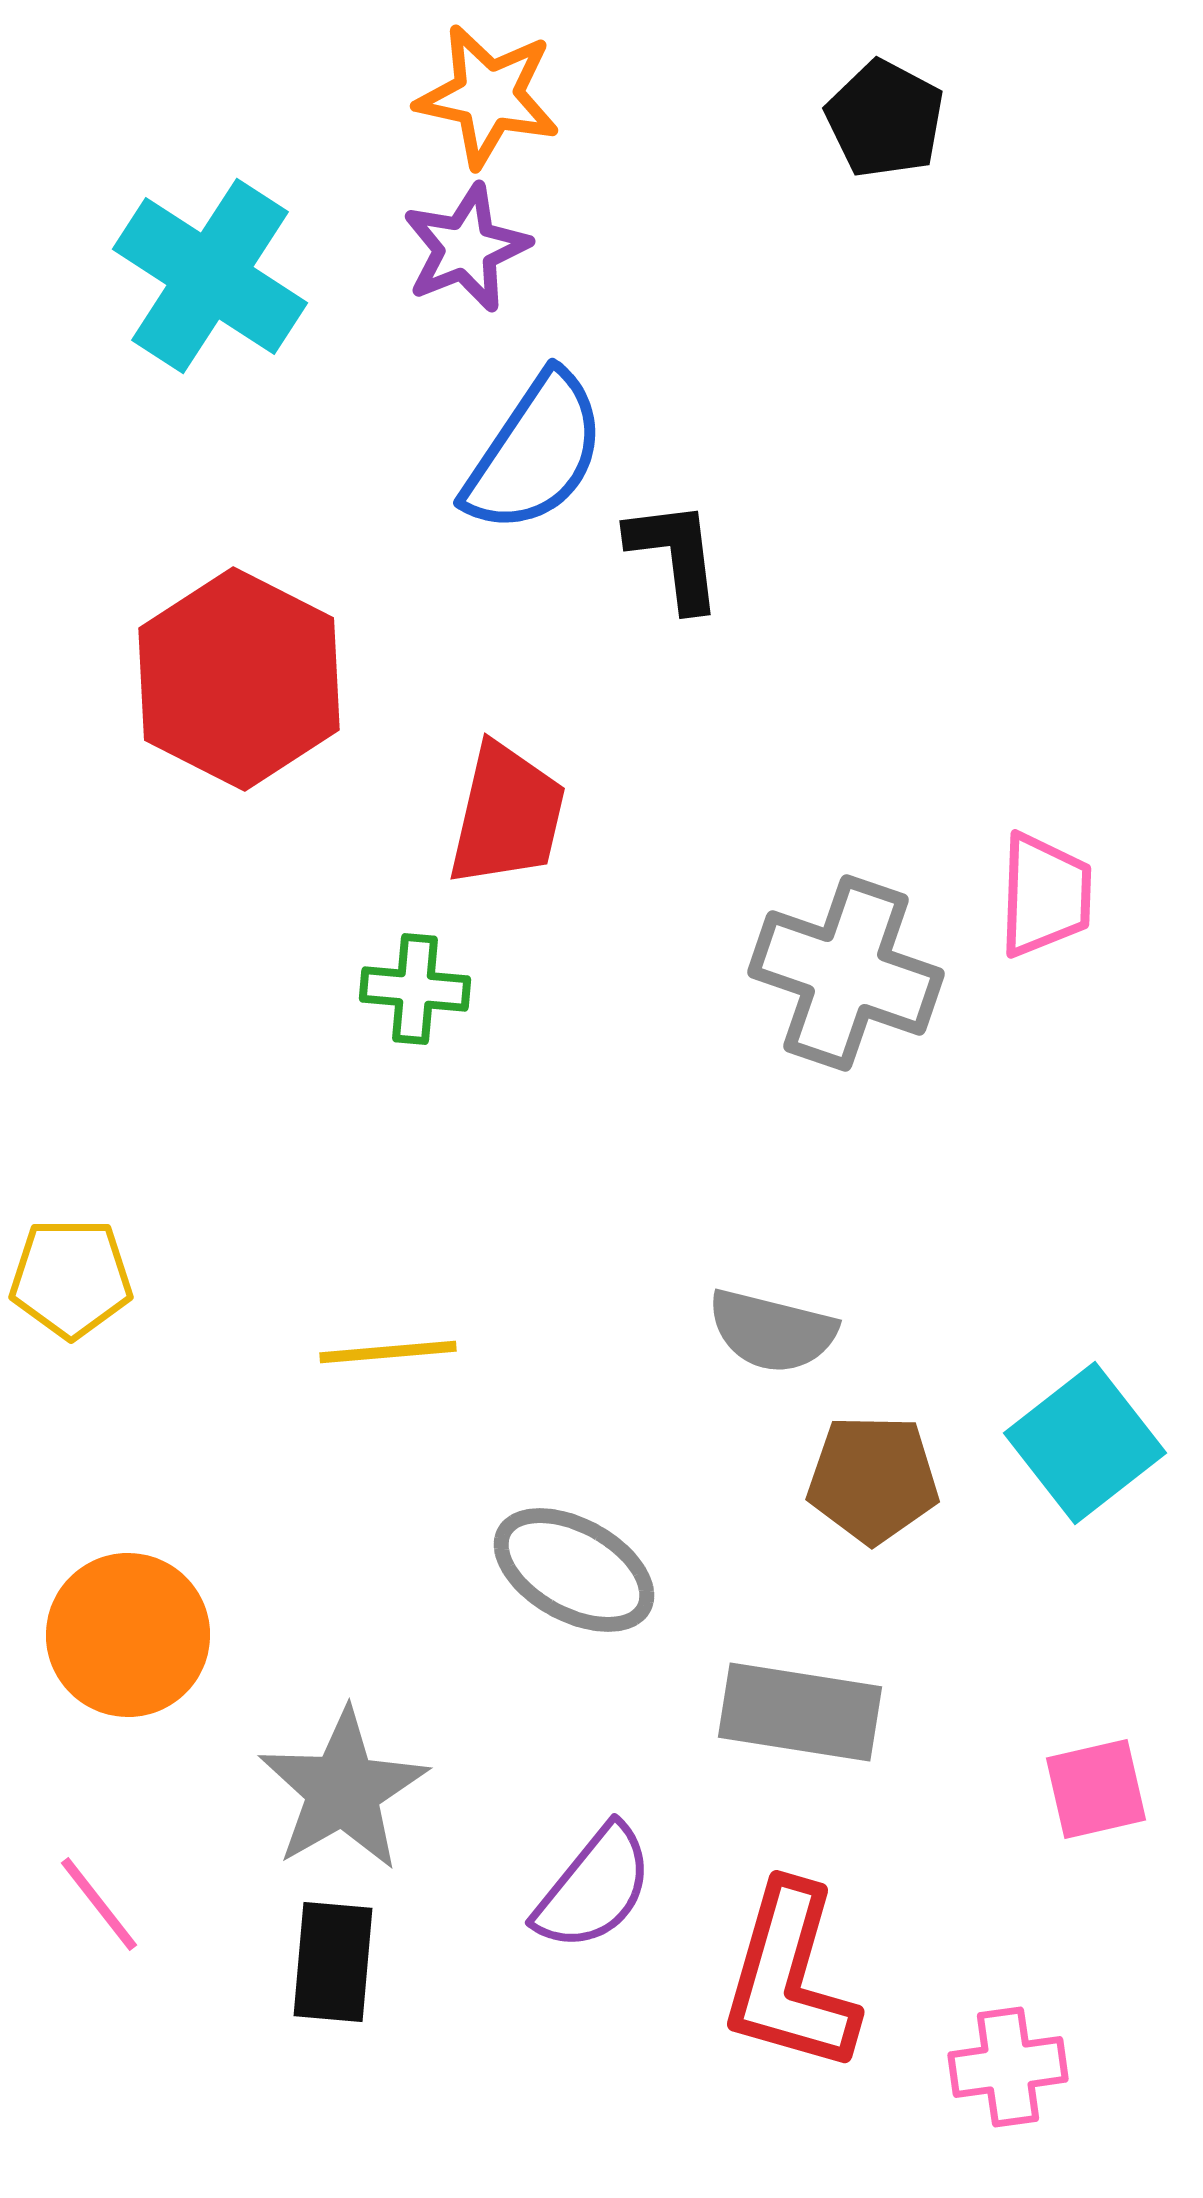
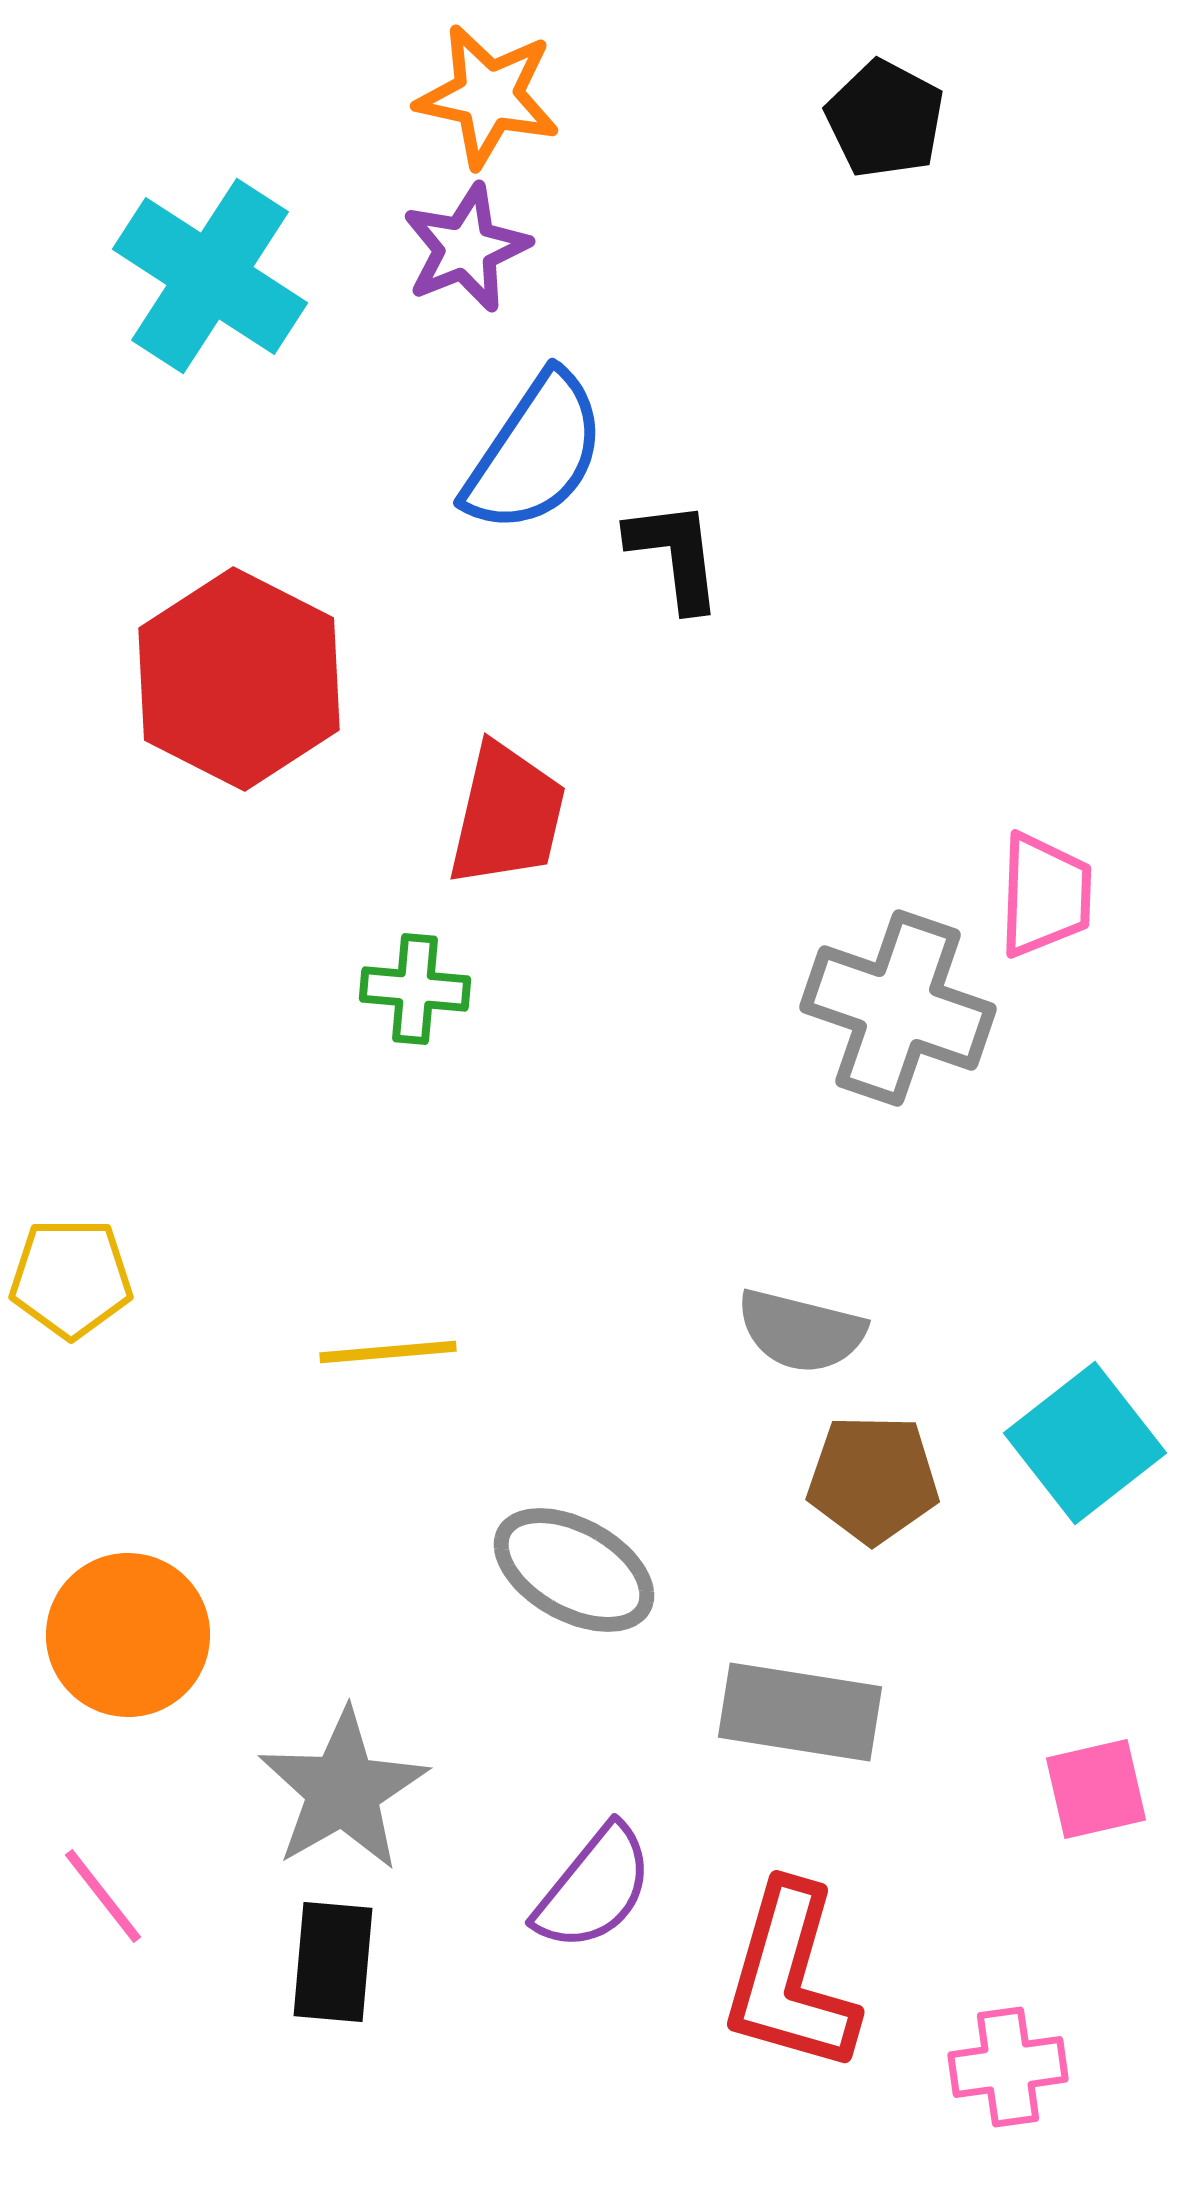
gray cross: moved 52 px right, 35 px down
gray semicircle: moved 29 px right
pink line: moved 4 px right, 8 px up
